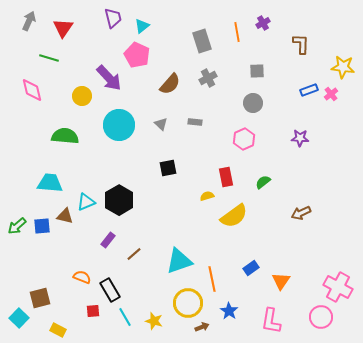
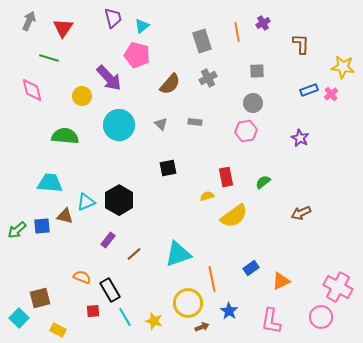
pink pentagon at (137, 55): rotated 10 degrees counterclockwise
purple star at (300, 138): rotated 24 degrees clockwise
pink hexagon at (244, 139): moved 2 px right, 8 px up; rotated 15 degrees clockwise
green arrow at (17, 226): moved 4 px down
cyan triangle at (179, 261): moved 1 px left, 7 px up
orange triangle at (281, 281): rotated 30 degrees clockwise
